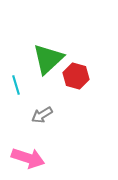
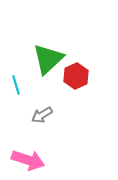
red hexagon: rotated 20 degrees clockwise
pink arrow: moved 2 px down
